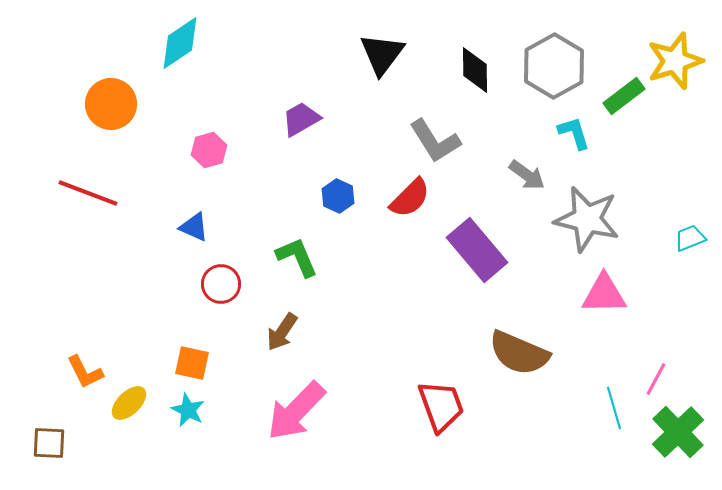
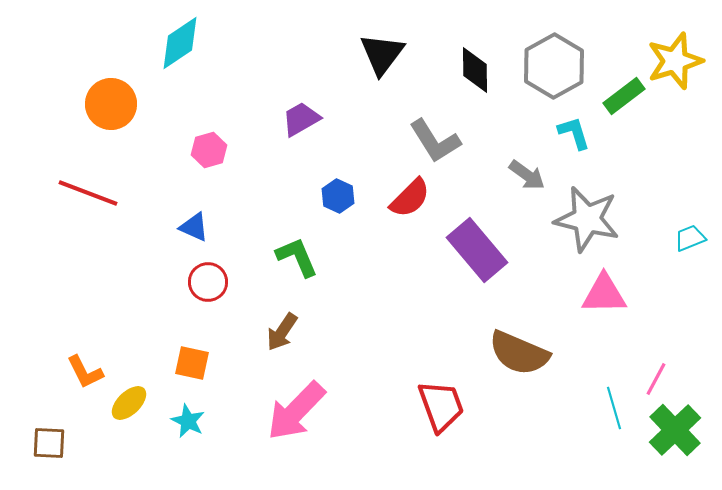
red circle: moved 13 px left, 2 px up
cyan star: moved 11 px down
green cross: moved 3 px left, 2 px up
